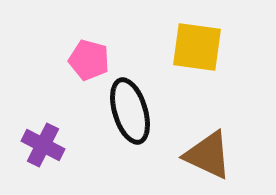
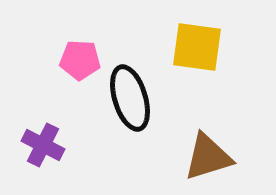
pink pentagon: moved 9 px left; rotated 12 degrees counterclockwise
black ellipse: moved 13 px up
brown triangle: moved 2 px down; rotated 42 degrees counterclockwise
